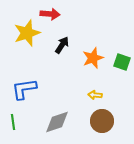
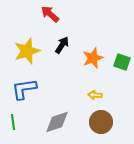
red arrow: rotated 144 degrees counterclockwise
yellow star: moved 18 px down
brown circle: moved 1 px left, 1 px down
